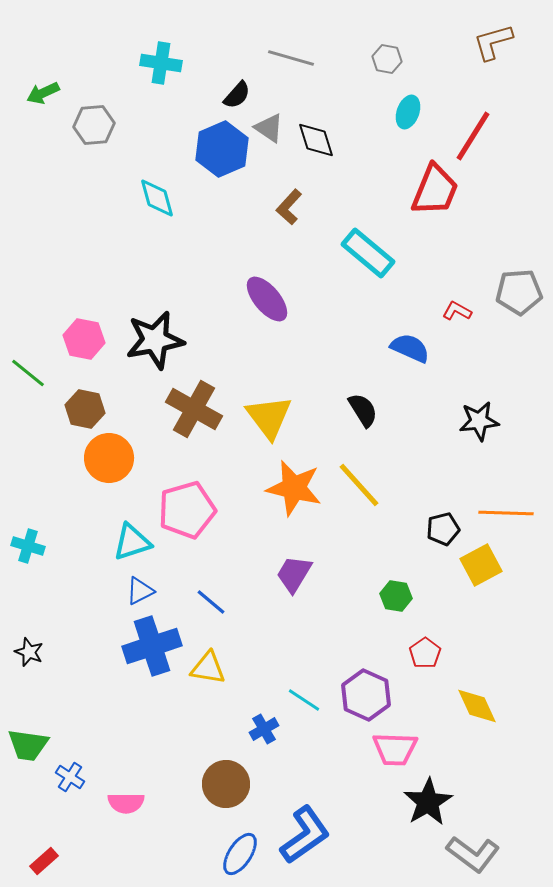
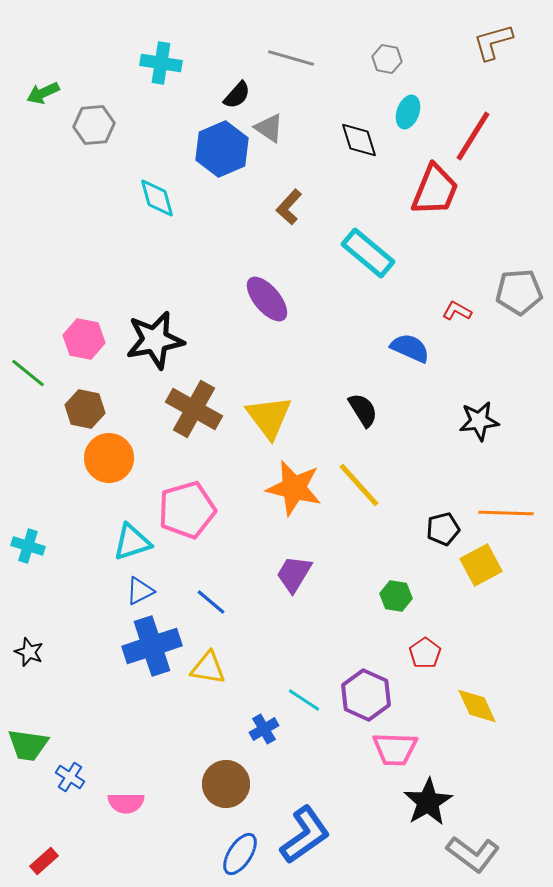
black diamond at (316, 140): moved 43 px right
